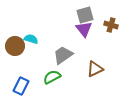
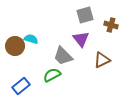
purple triangle: moved 3 px left, 10 px down
gray trapezoid: moved 1 px down; rotated 100 degrees counterclockwise
brown triangle: moved 7 px right, 9 px up
green semicircle: moved 2 px up
blue rectangle: rotated 24 degrees clockwise
